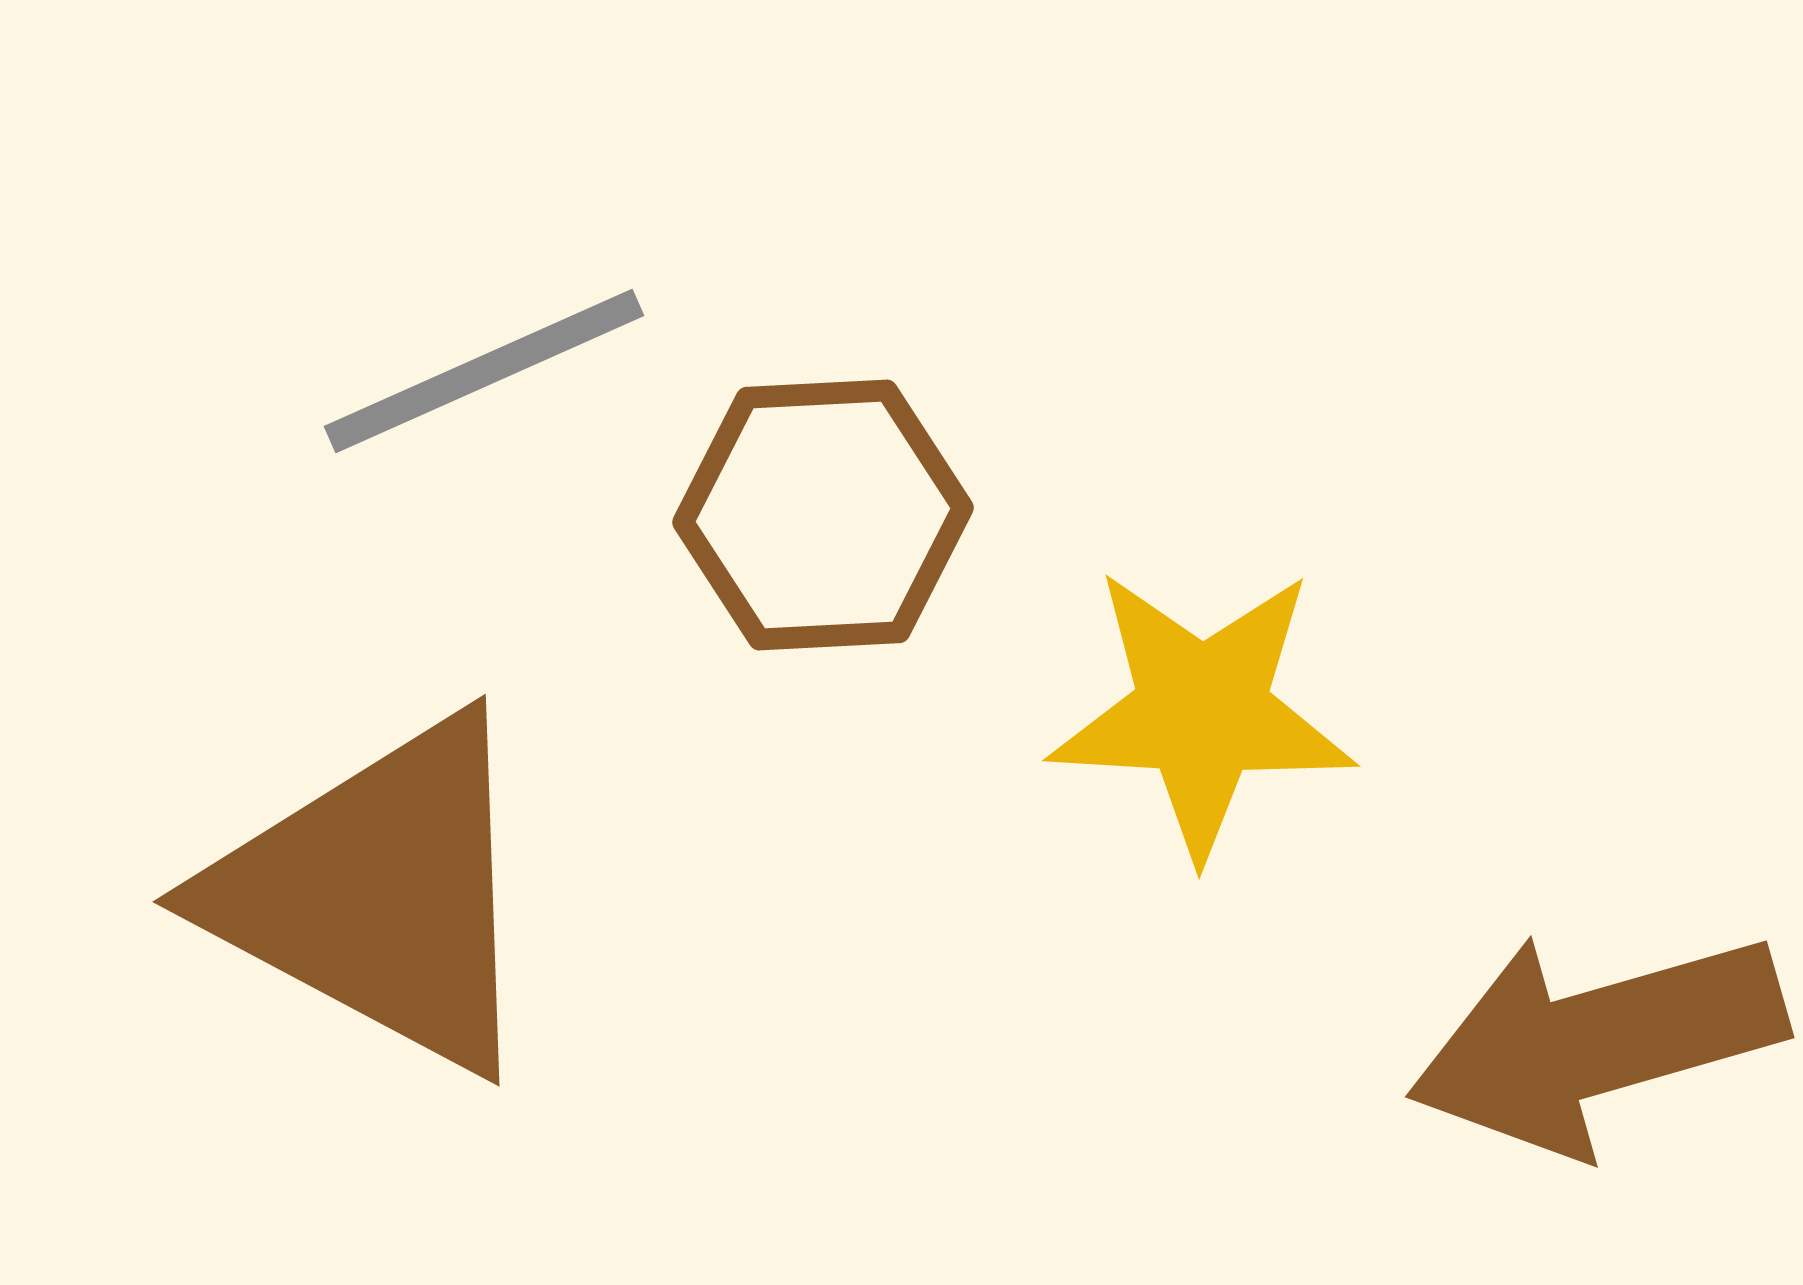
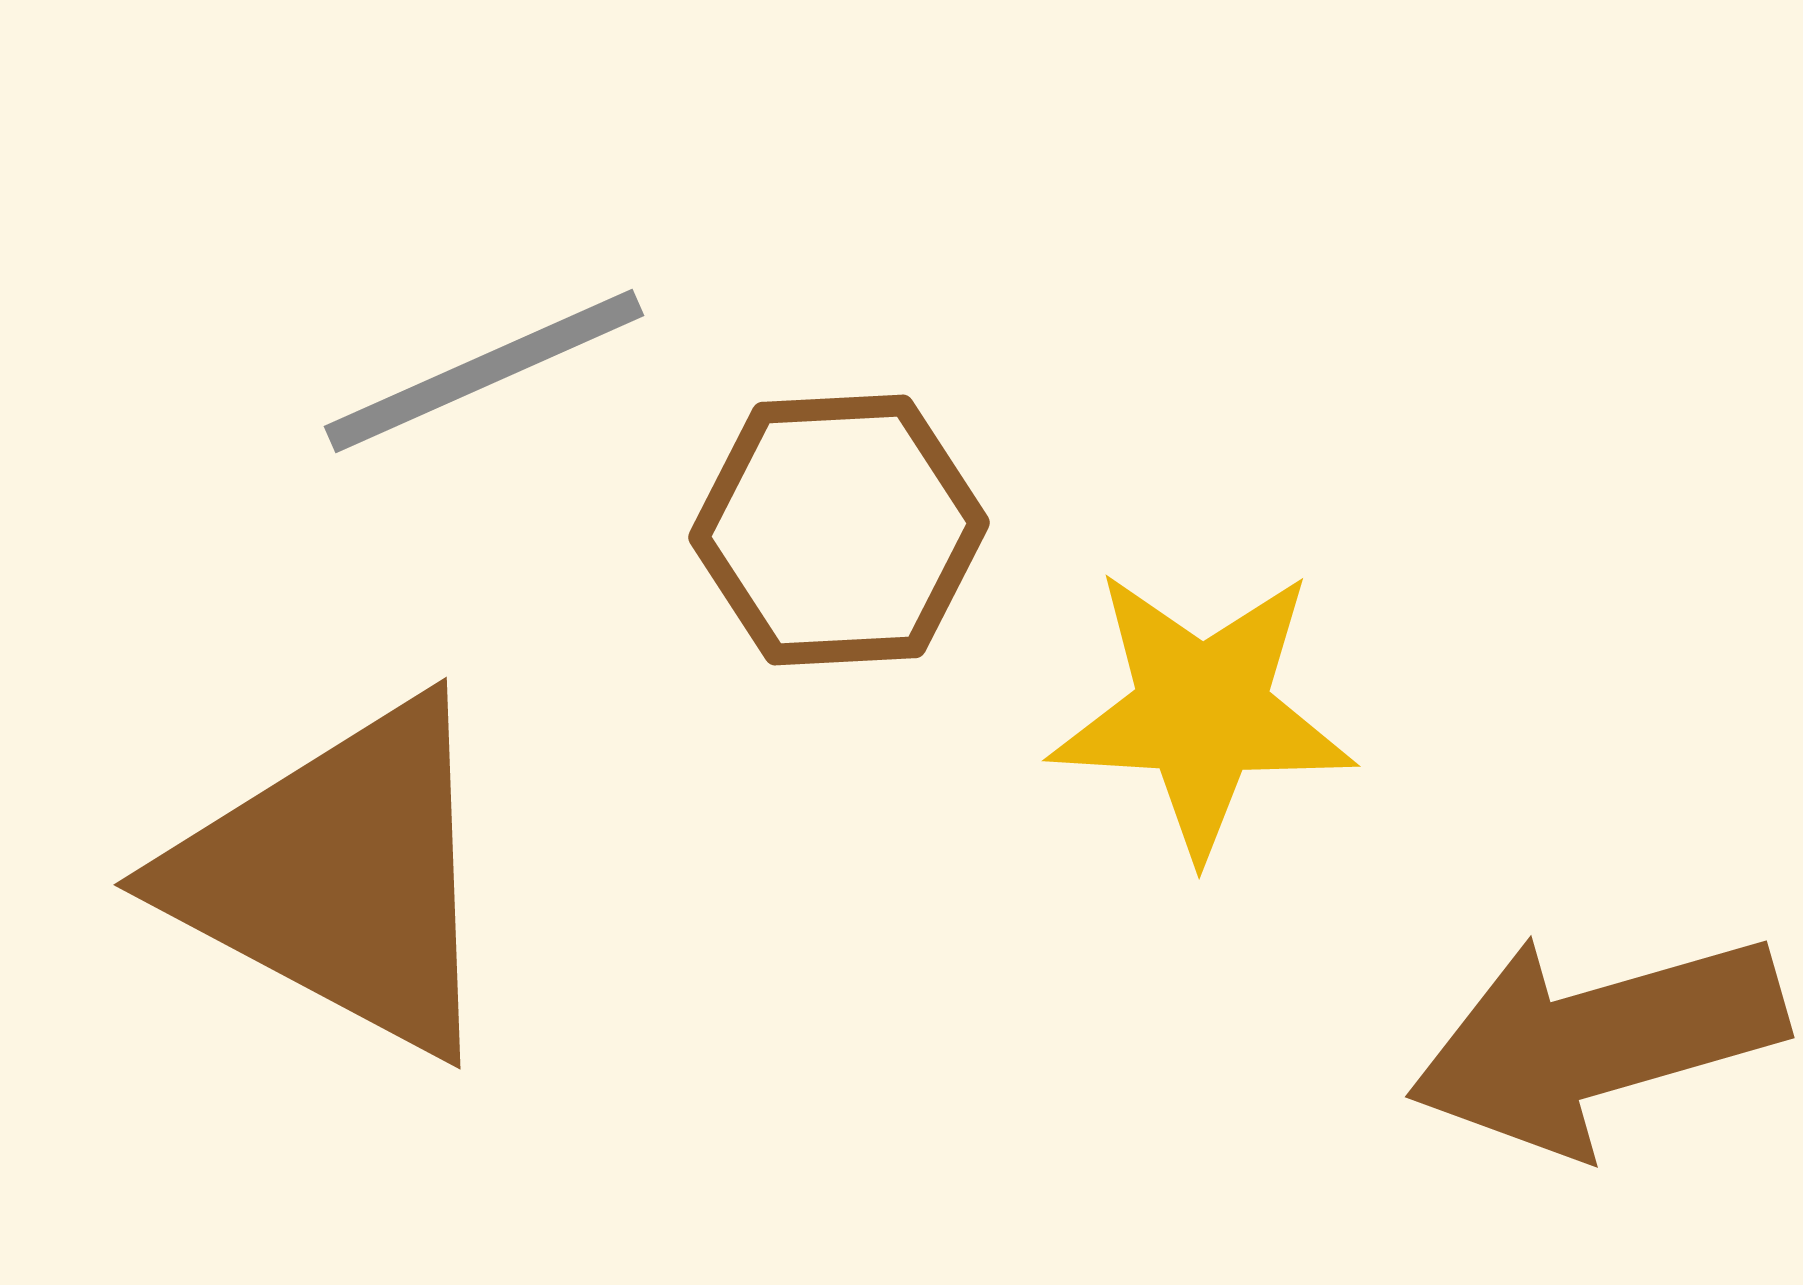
brown hexagon: moved 16 px right, 15 px down
brown triangle: moved 39 px left, 17 px up
